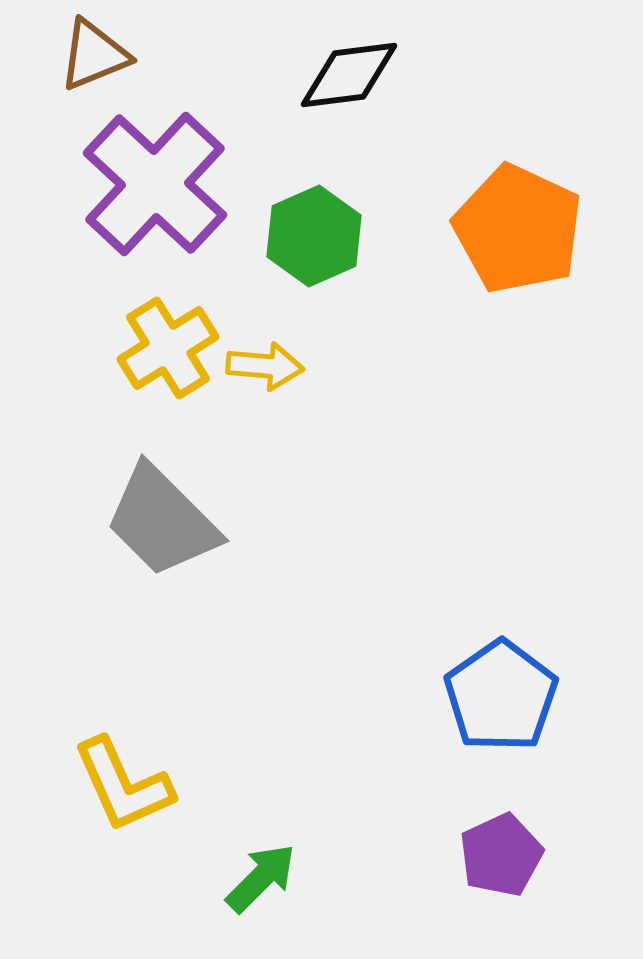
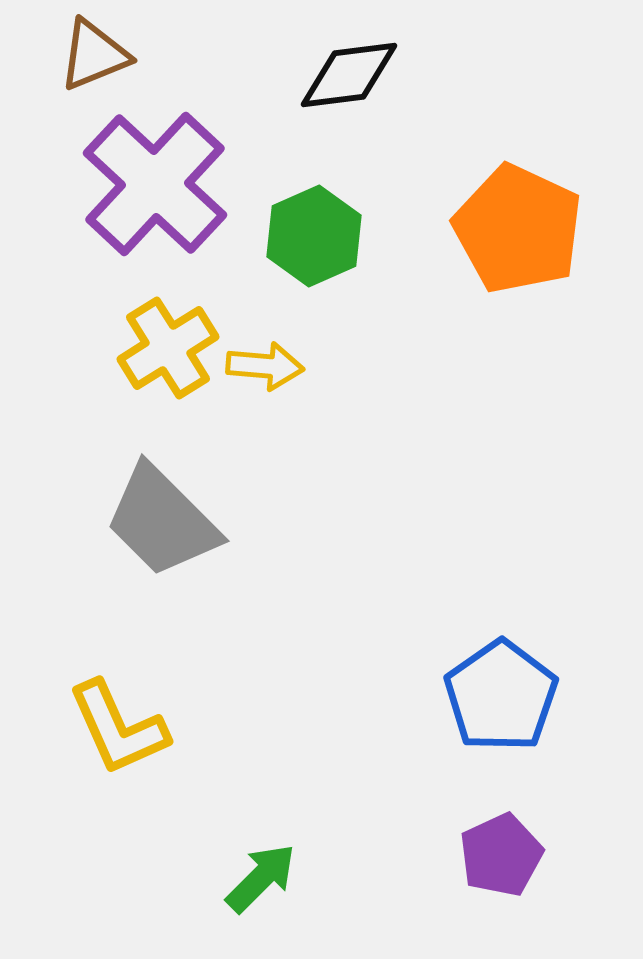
yellow L-shape: moved 5 px left, 57 px up
